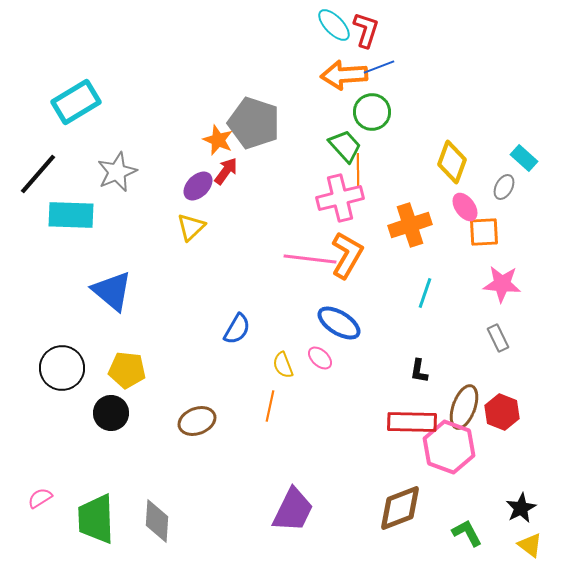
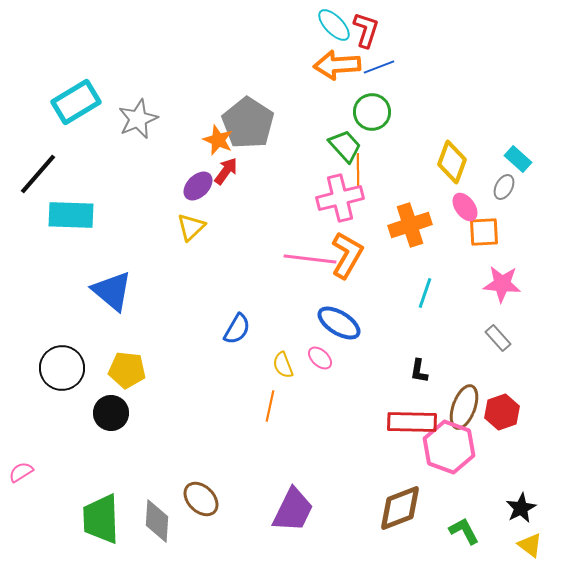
orange arrow at (344, 75): moved 7 px left, 10 px up
gray pentagon at (254, 123): moved 6 px left; rotated 15 degrees clockwise
cyan rectangle at (524, 158): moved 6 px left, 1 px down
gray star at (117, 172): moved 21 px right, 53 px up
gray rectangle at (498, 338): rotated 16 degrees counterclockwise
red hexagon at (502, 412): rotated 20 degrees clockwise
brown ellipse at (197, 421): moved 4 px right, 78 px down; rotated 66 degrees clockwise
pink semicircle at (40, 498): moved 19 px left, 26 px up
green trapezoid at (96, 519): moved 5 px right
green L-shape at (467, 533): moved 3 px left, 2 px up
